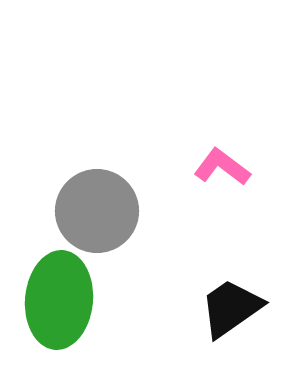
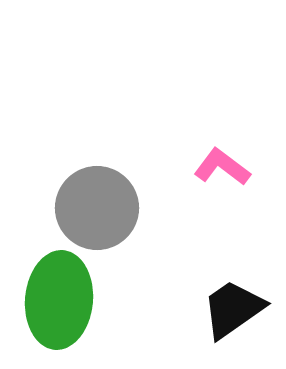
gray circle: moved 3 px up
black trapezoid: moved 2 px right, 1 px down
